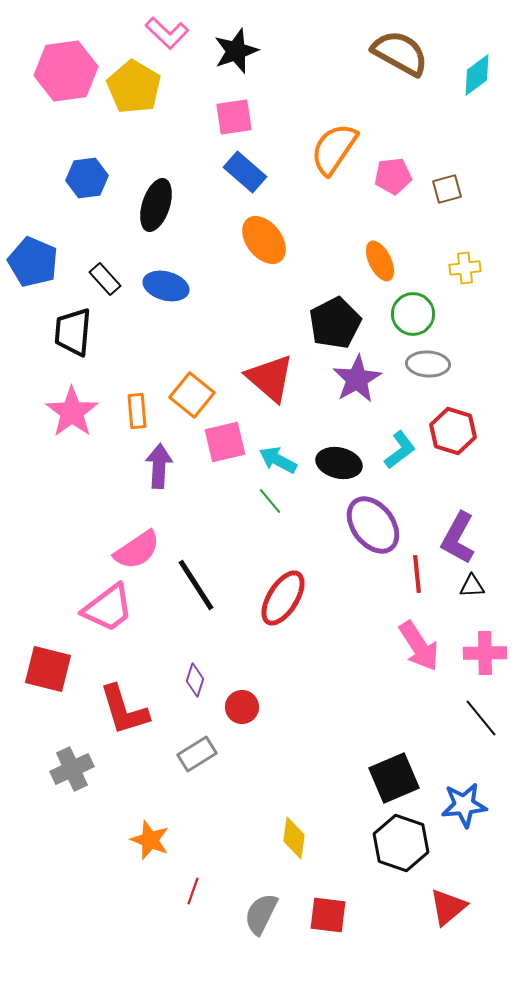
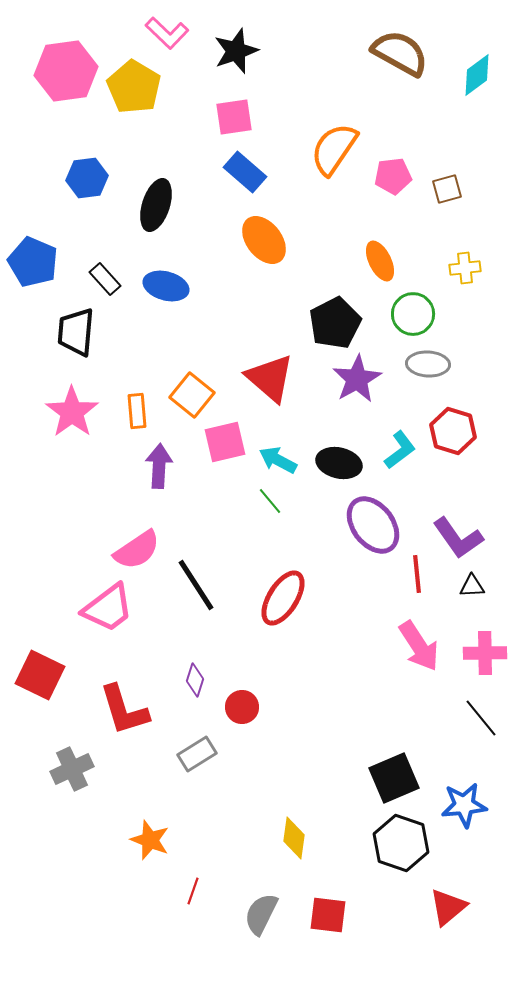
black trapezoid at (73, 332): moved 3 px right
purple L-shape at (458, 538): rotated 64 degrees counterclockwise
red square at (48, 669): moved 8 px left, 6 px down; rotated 12 degrees clockwise
